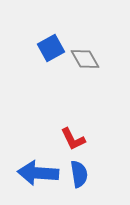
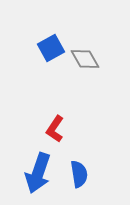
red L-shape: moved 18 px left, 10 px up; rotated 60 degrees clockwise
blue arrow: rotated 75 degrees counterclockwise
